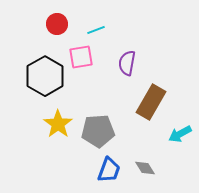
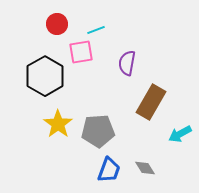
pink square: moved 5 px up
